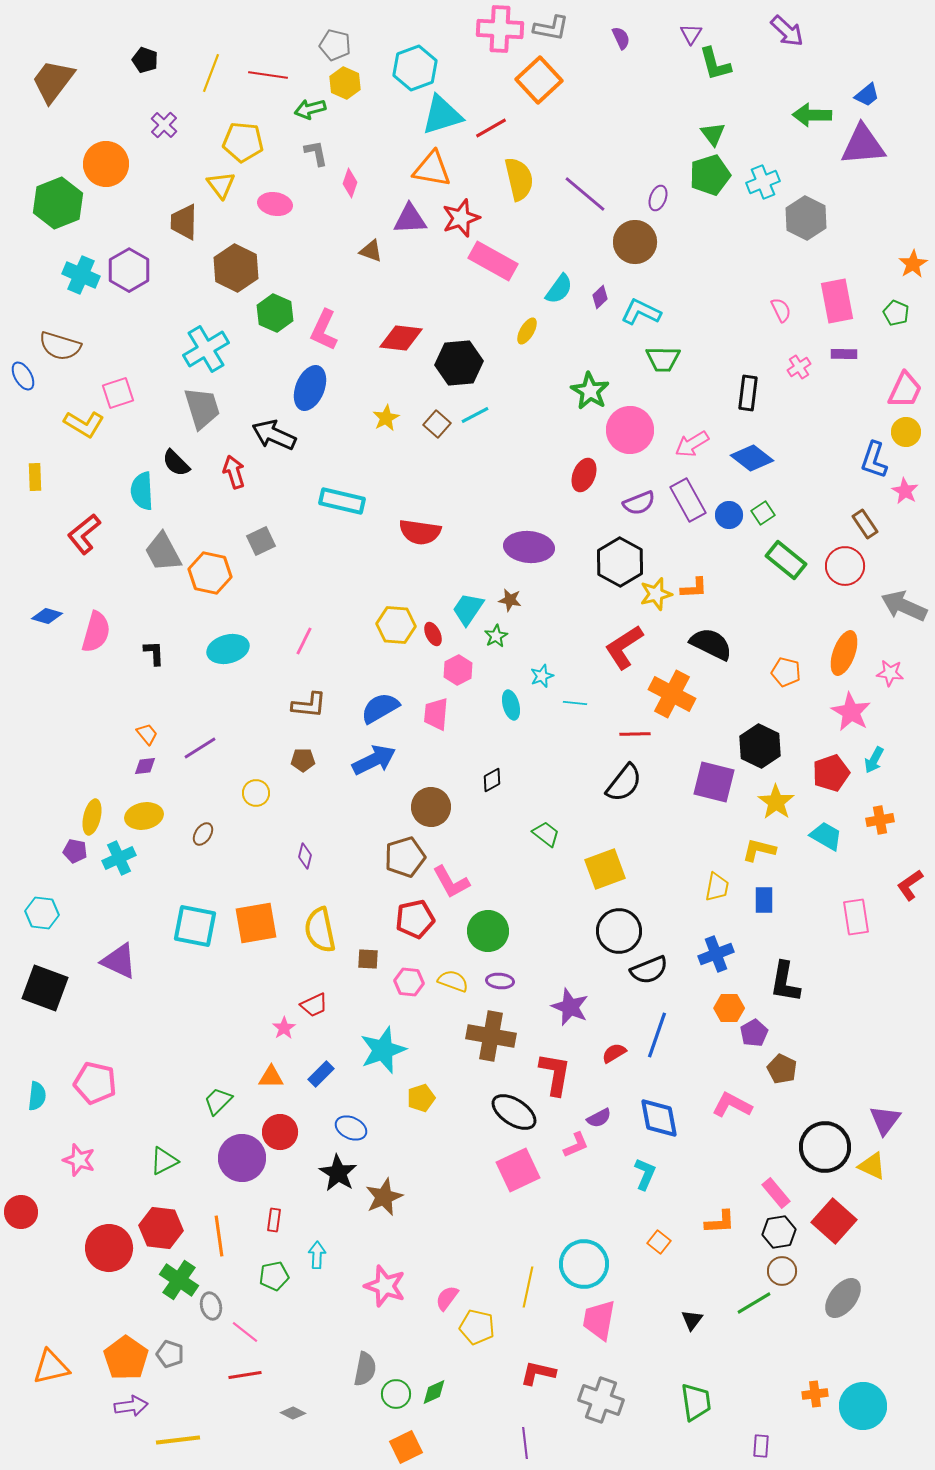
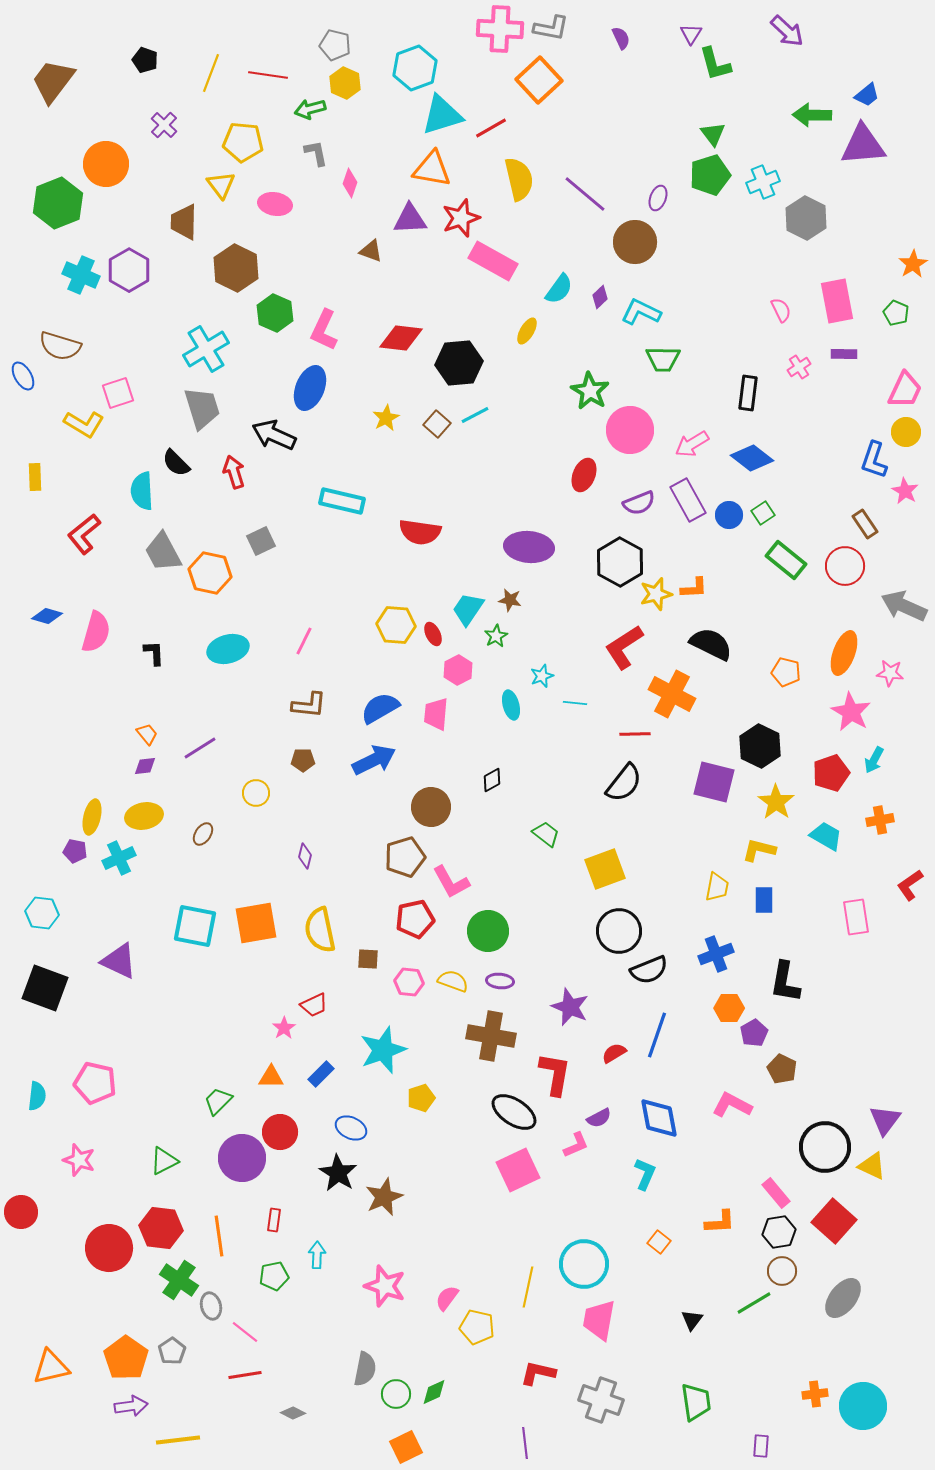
gray pentagon at (170, 1354): moved 2 px right, 3 px up; rotated 20 degrees clockwise
